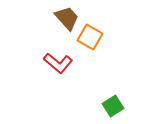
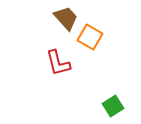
brown trapezoid: moved 1 px left
red L-shape: rotated 36 degrees clockwise
